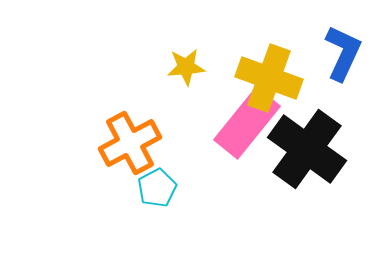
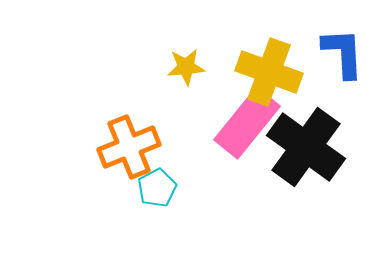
blue L-shape: rotated 28 degrees counterclockwise
yellow cross: moved 6 px up
orange cross: moved 1 px left, 4 px down; rotated 6 degrees clockwise
black cross: moved 1 px left, 2 px up
